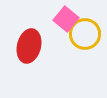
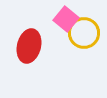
yellow circle: moved 1 px left, 1 px up
